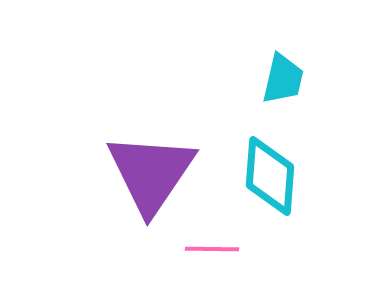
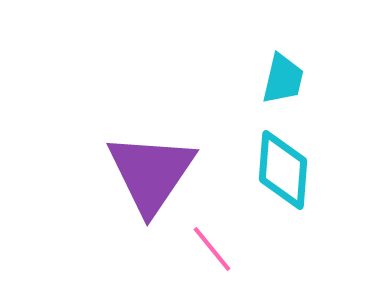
cyan diamond: moved 13 px right, 6 px up
pink line: rotated 50 degrees clockwise
